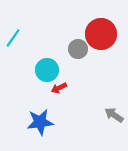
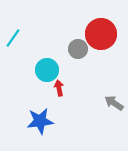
red arrow: rotated 105 degrees clockwise
gray arrow: moved 12 px up
blue star: moved 1 px up
